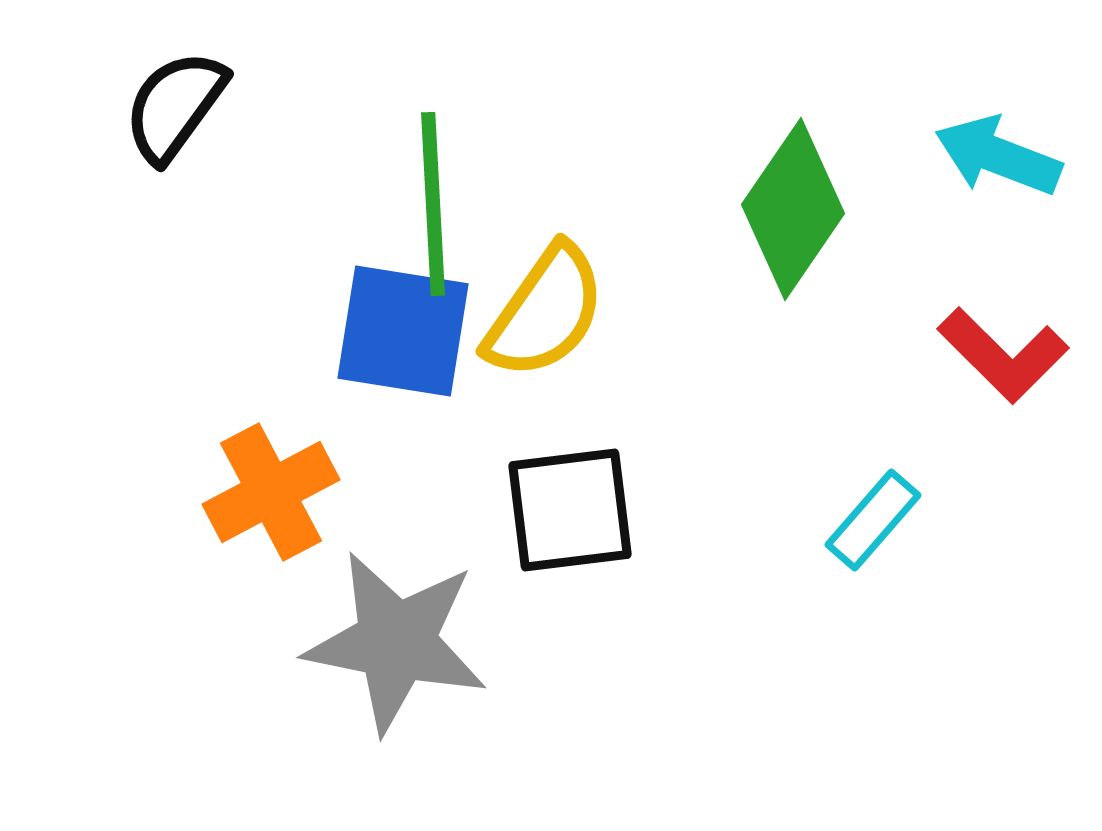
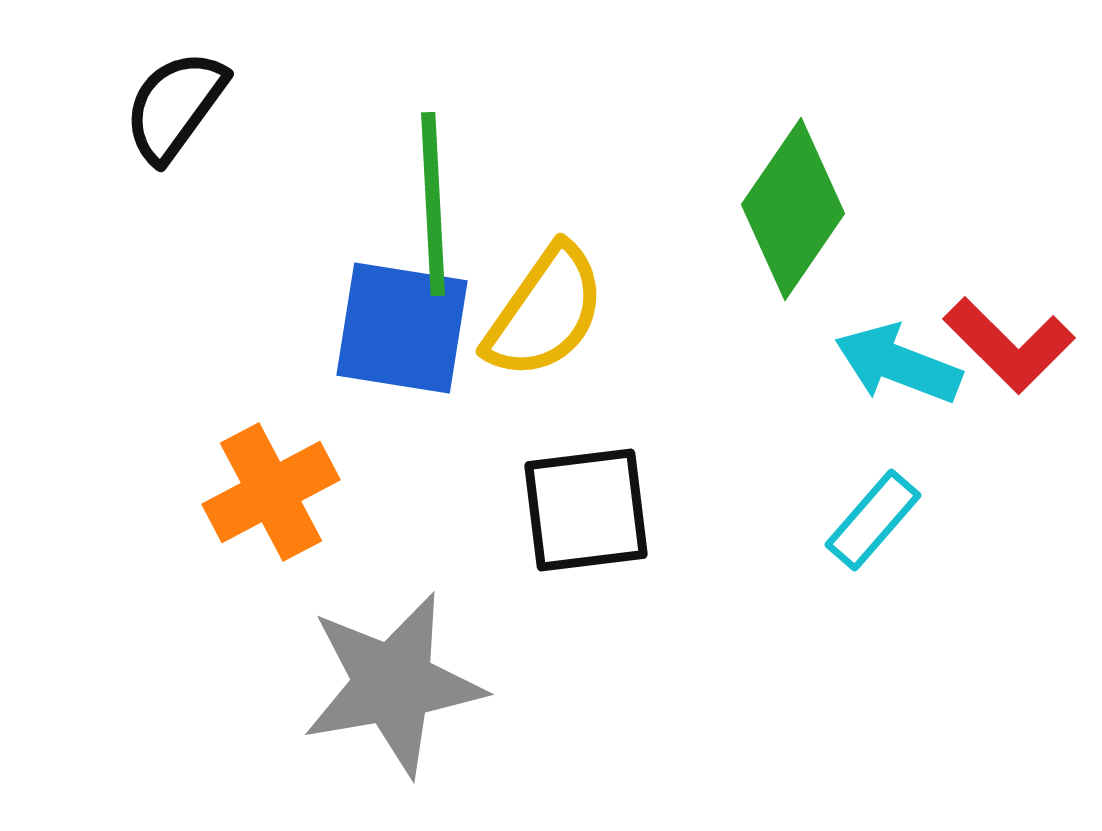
cyan arrow: moved 100 px left, 208 px down
blue square: moved 1 px left, 3 px up
red L-shape: moved 6 px right, 10 px up
black square: moved 16 px right
gray star: moved 3 px left, 42 px down; rotated 21 degrees counterclockwise
